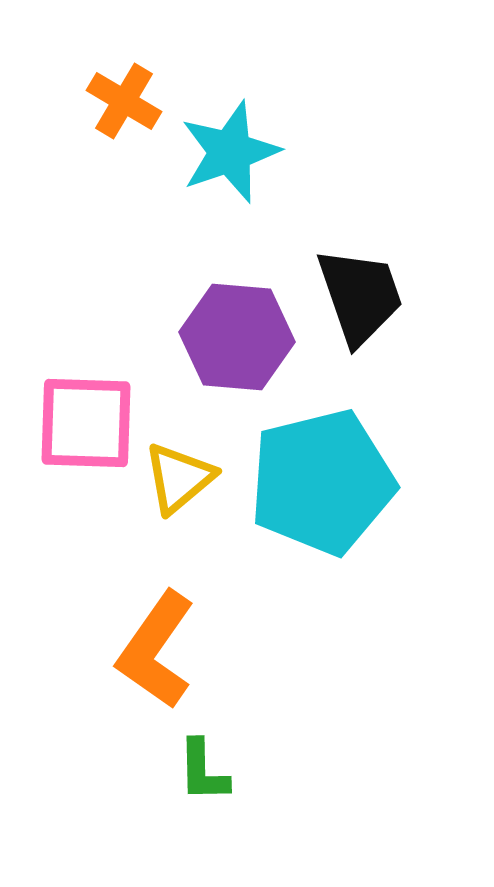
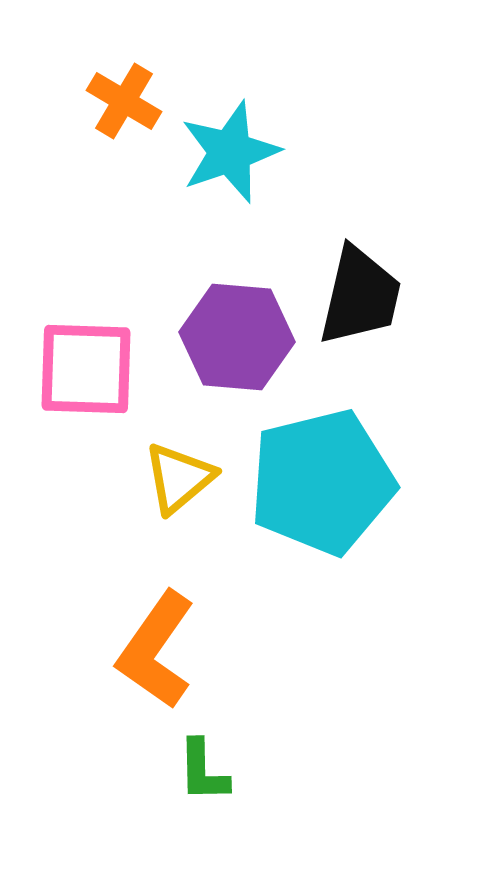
black trapezoid: rotated 32 degrees clockwise
pink square: moved 54 px up
